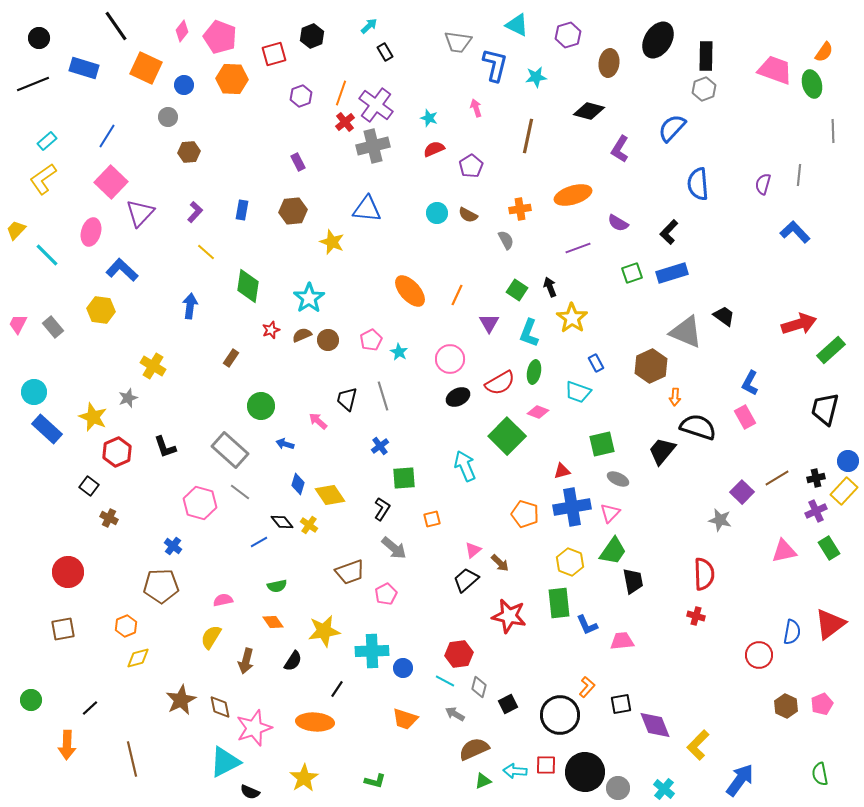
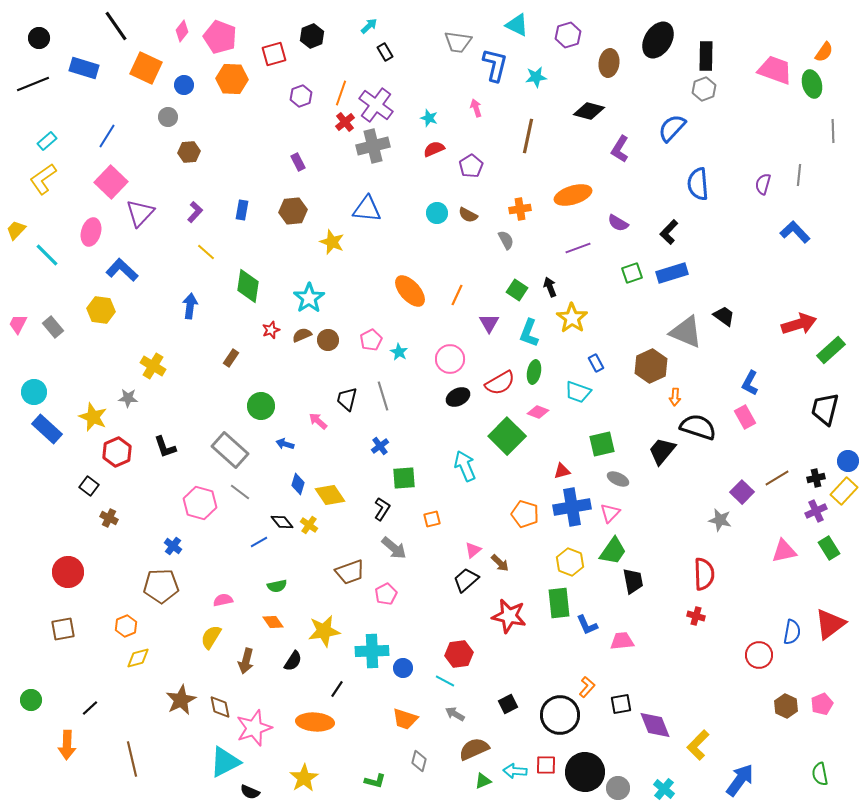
gray star at (128, 398): rotated 24 degrees clockwise
gray diamond at (479, 687): moved 60 px left, 74 px down
